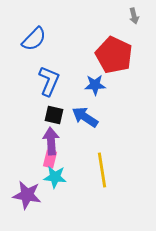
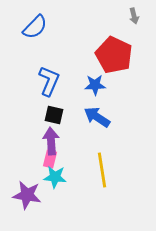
blue semicircle: moved 1 px right, 12 px up
blue arrow: moved 12 px right
